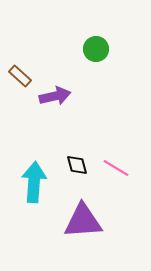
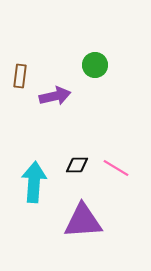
green circle: moved 1 px left, 16 px down
brown rectangle: rotated 55 degrees clockwise
black diamond: rotated 75 degrees counterclockwise
